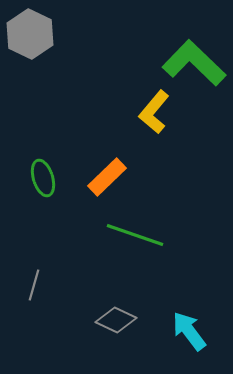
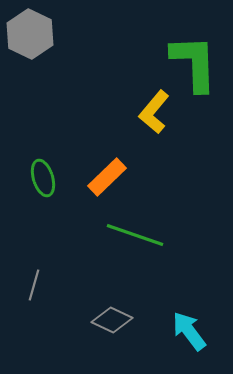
green L-shape: rotated 44 degrees clockwise
gray diamond: moved 4 px left
